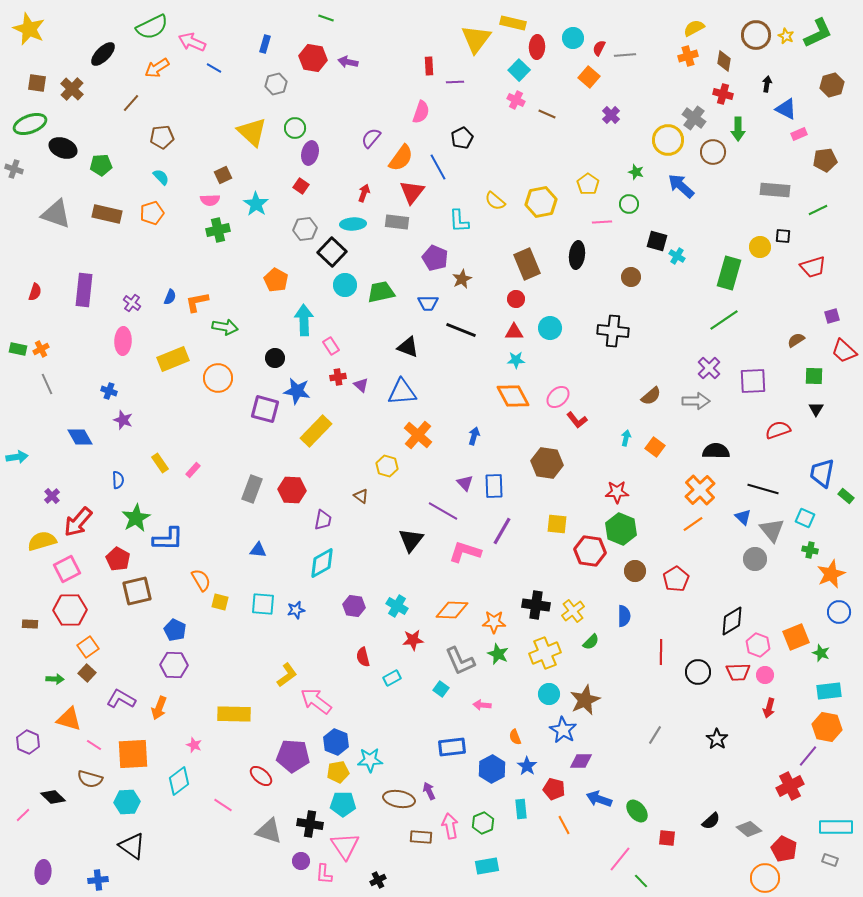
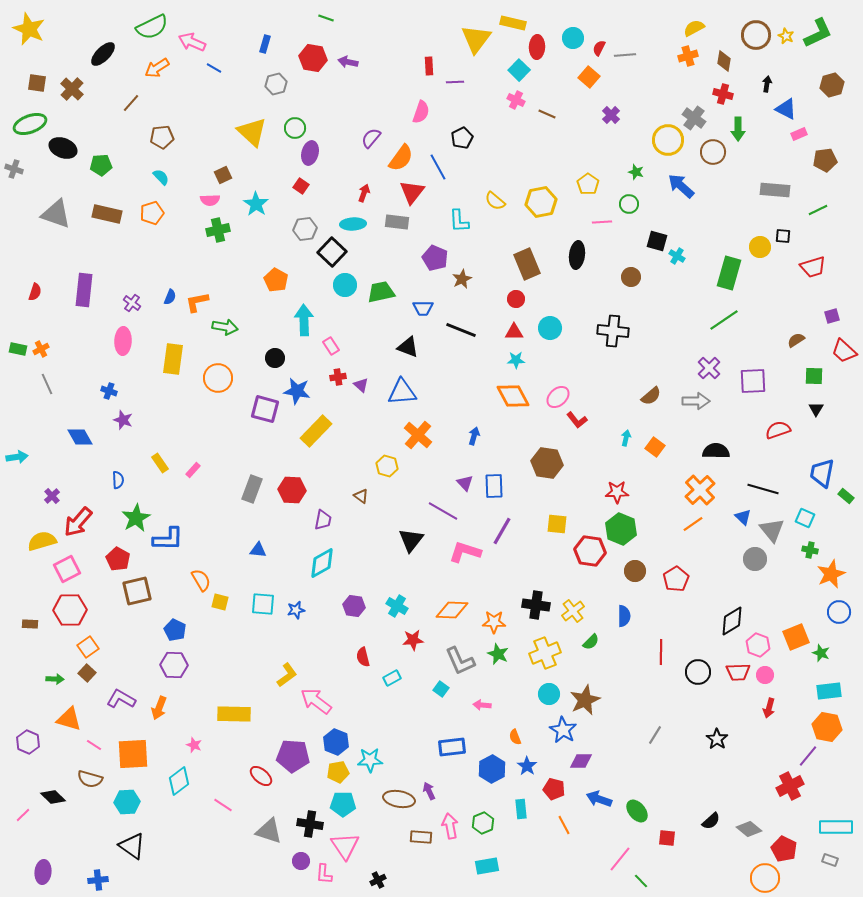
blue trapezoid at (428, 303): moved 5 px left, 5 px down
yellow rectangle at (173, 359): rotated 60 degrees counterclockwise
